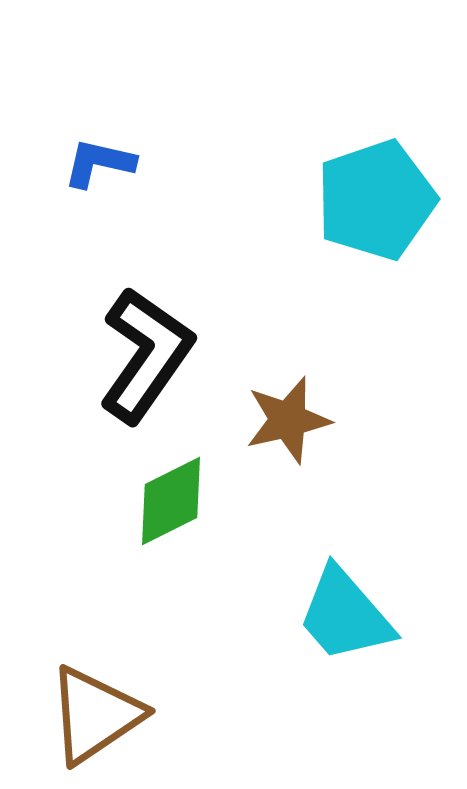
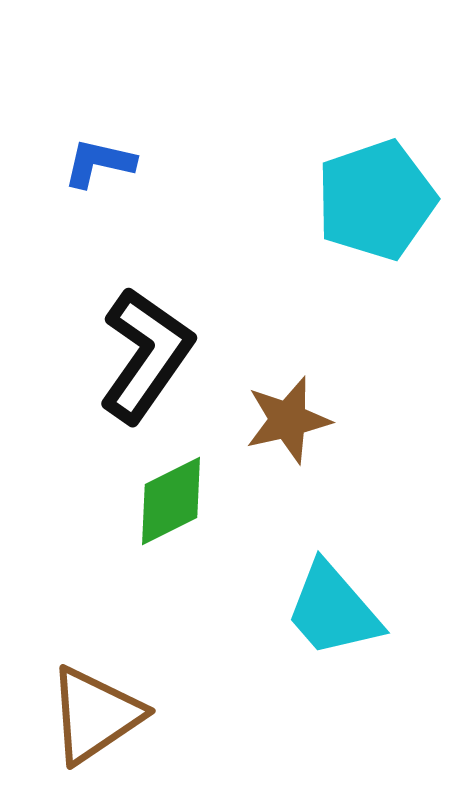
cyan trapezoid: moved 12 px left, 5 px up
